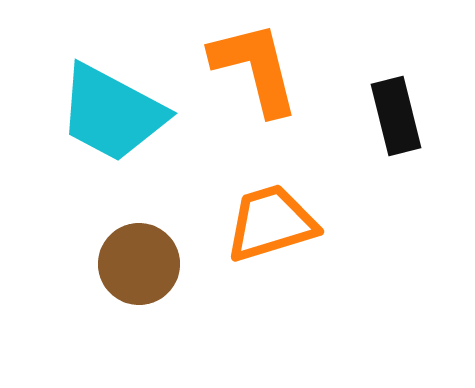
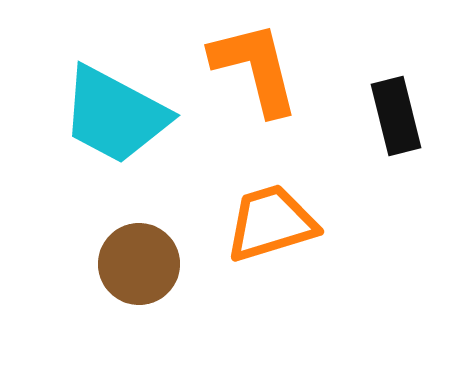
cyan trapezoid: moved 3 px right, 2 px down
